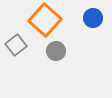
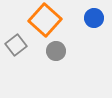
blue circle: moved 1 px right
